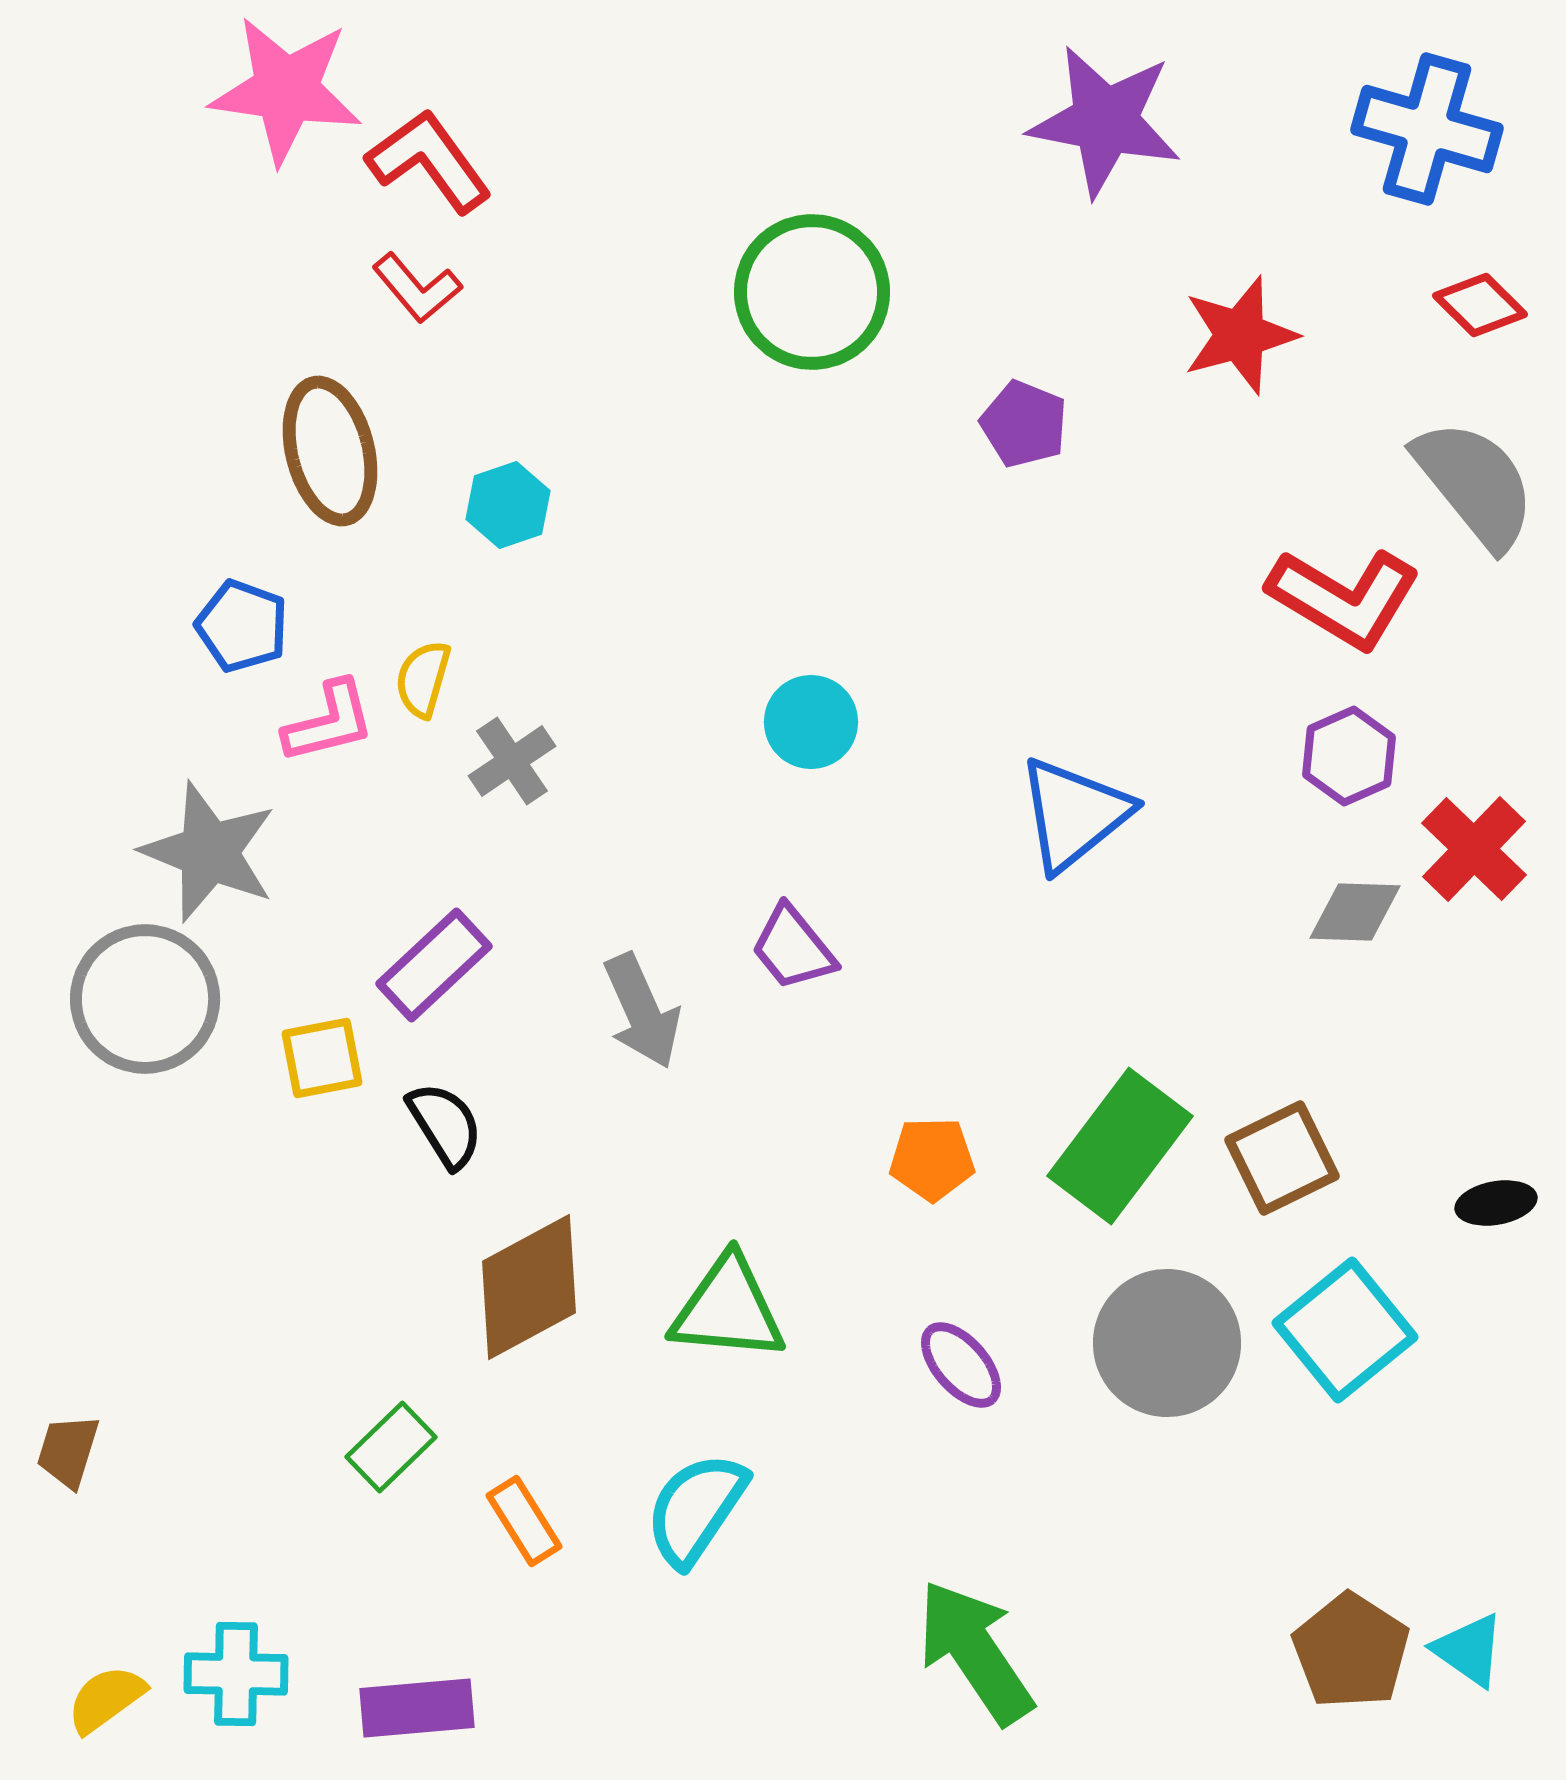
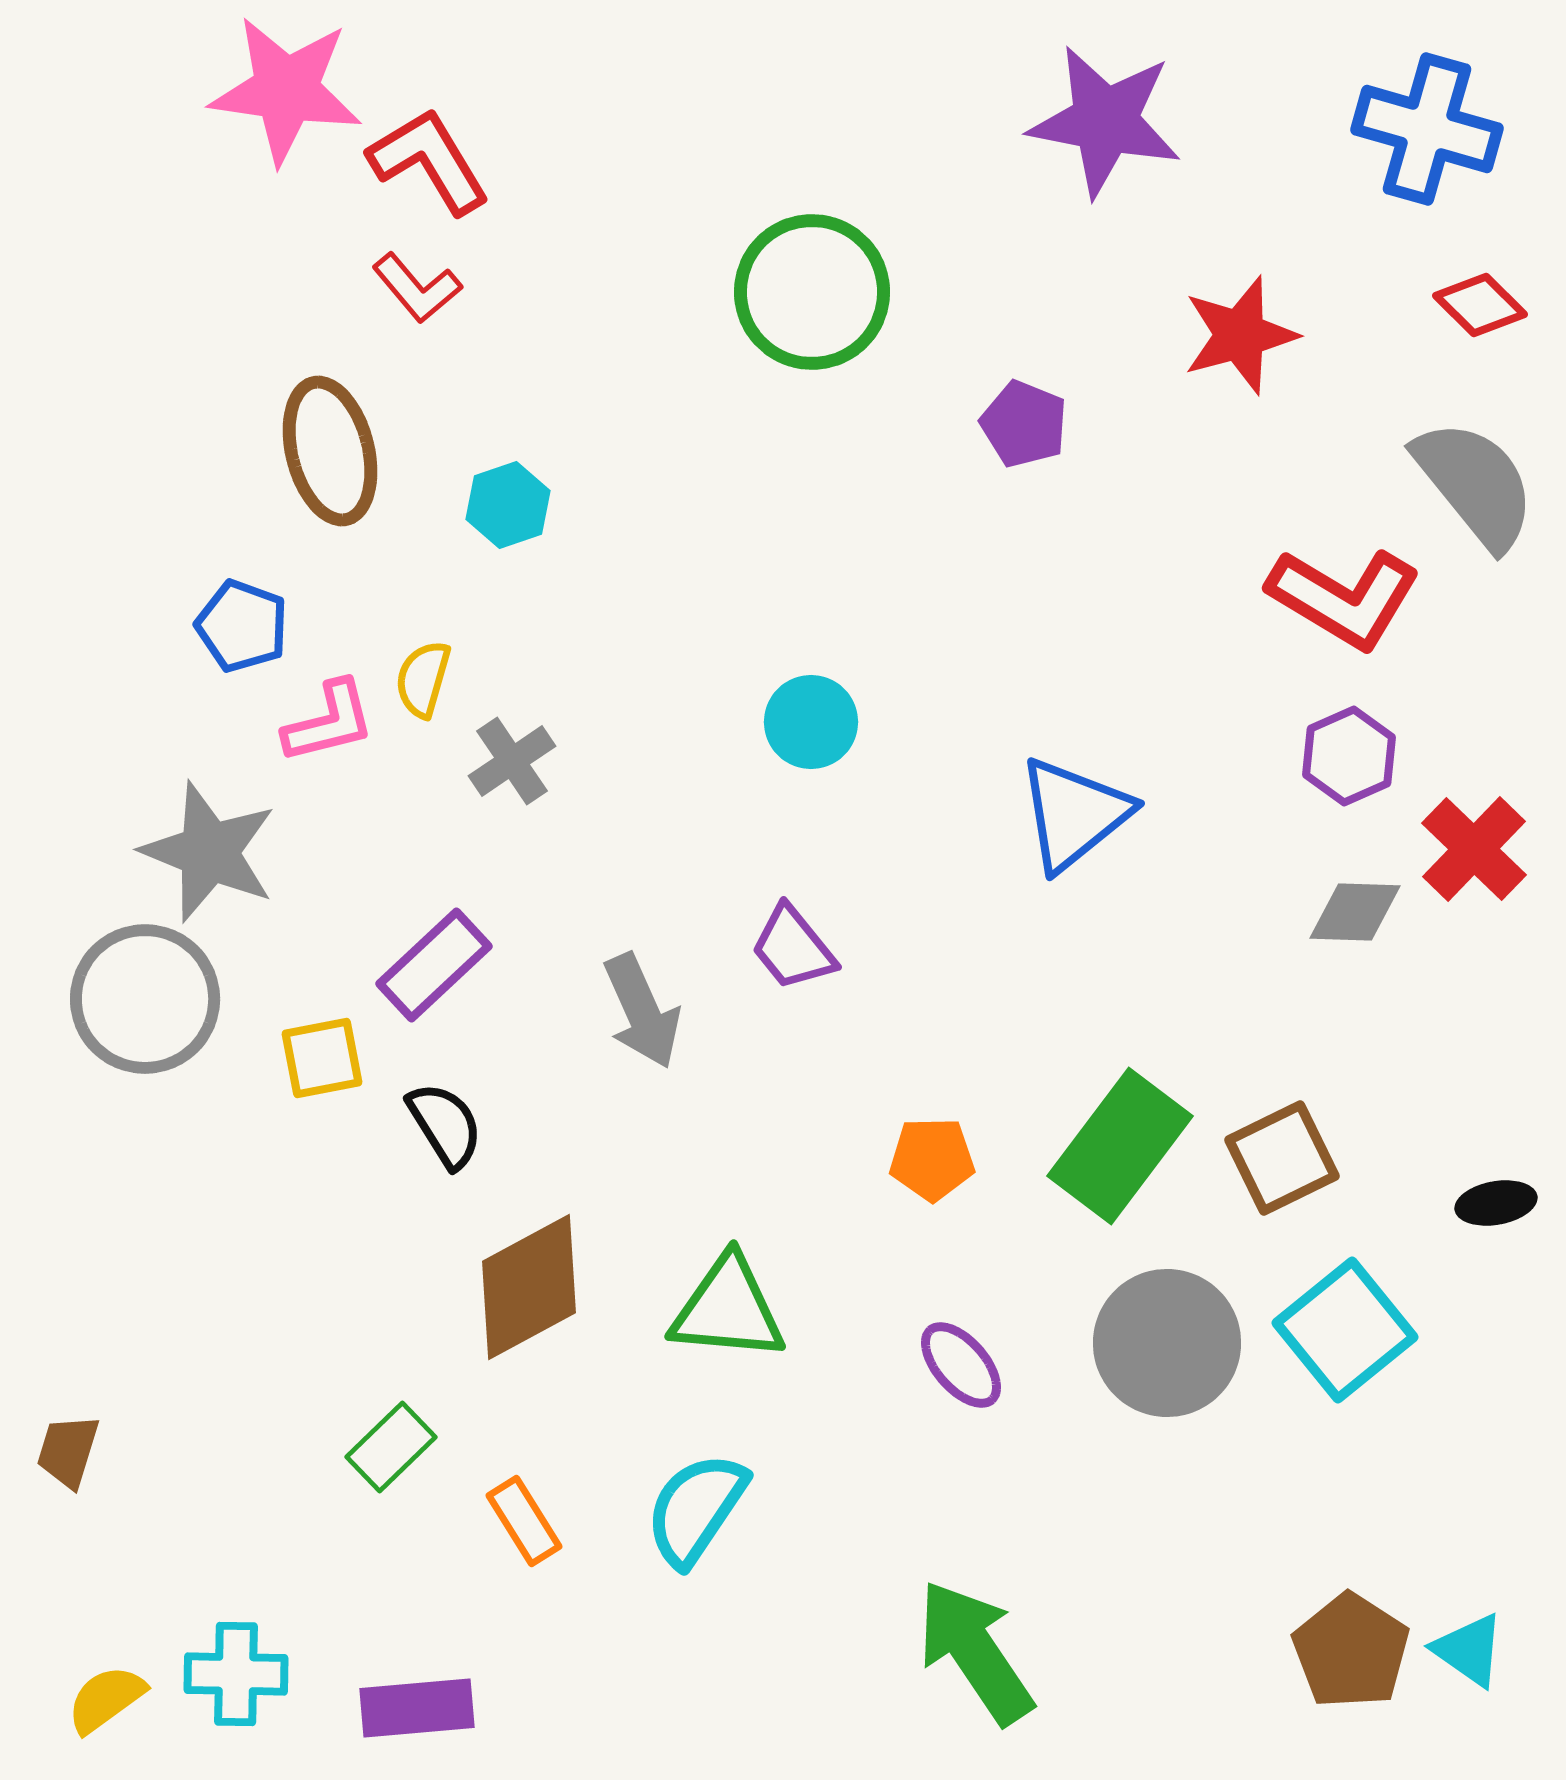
red L-shape at (429, 161): rotated 5 degrees clockwise
